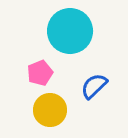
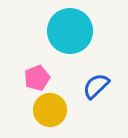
pink pentagon: moved 3 px left, 5 px down
blue semicircle: moved 2 px right
